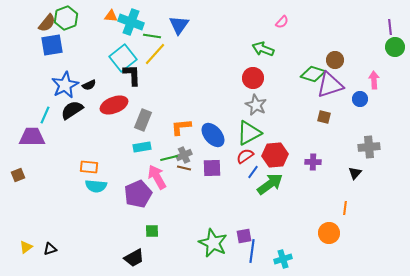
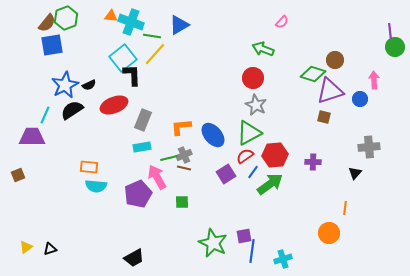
blue triangle at (179, 25): rotated 25 degrees clockwise
purple line at (390, 27): moved 4 px down
purple triangle at (330, 85): moved 6 px down
purple square at (212, 168): moved 14 px right, 6 px down; rotated 30 degrees counterclockwise
green square at (152, 231): moved 30 px right, 29 px up
